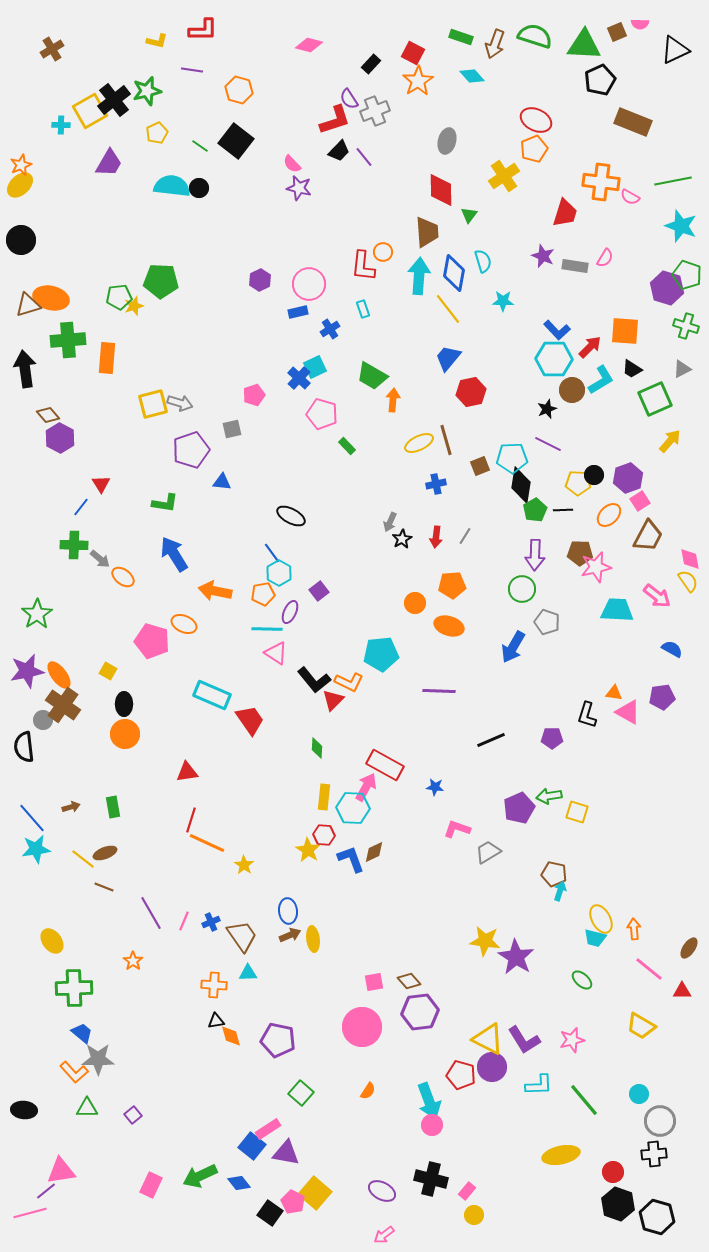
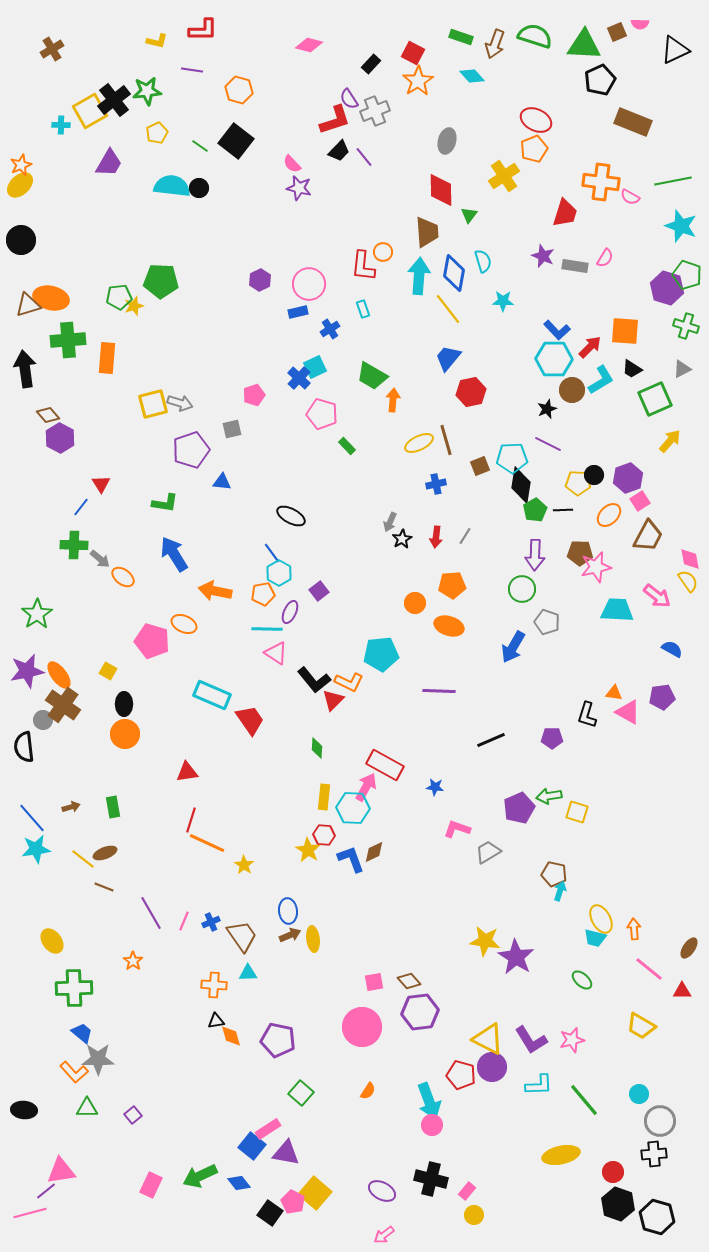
green star at (147, 91): rotated 8 degrees clockwise
purple L-shape at (524, 1040): moved 7 px right
